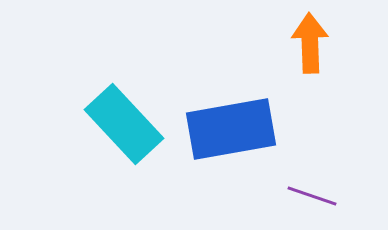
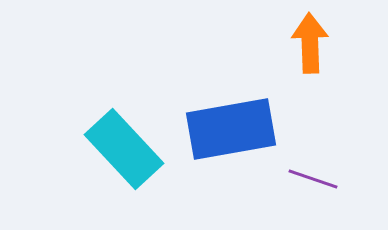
cyan rectangle: moved 25 px down
purple line: moved 1 px right, 17 px up
